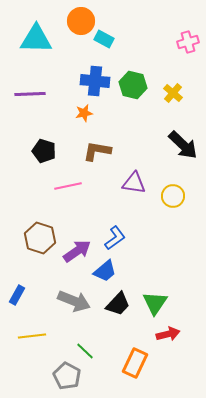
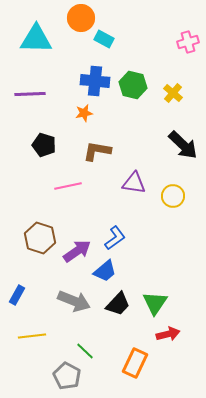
orange circle: moved 3 px up
black pentagon: moved 6 px up
